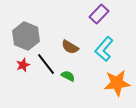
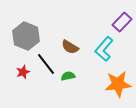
purple rectangle: moved 23 px right, 8 px down
red star: moved 7 px down
green semicircle: rotated 40 degrees counterclockwise
orange star: moved 1 px right, 1 px down
